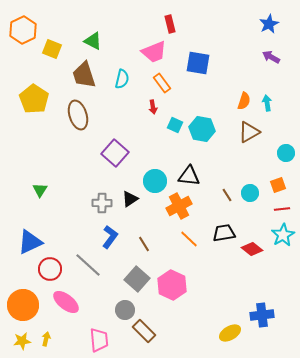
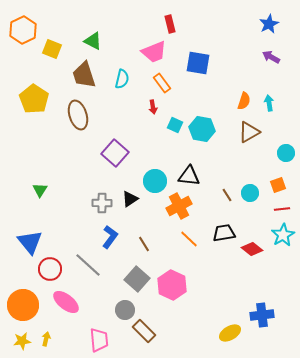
cyan arrow at (267, 103): moved 2 px right
blue triangle at (30, 242): rotated 44 degrees counterclockwise
